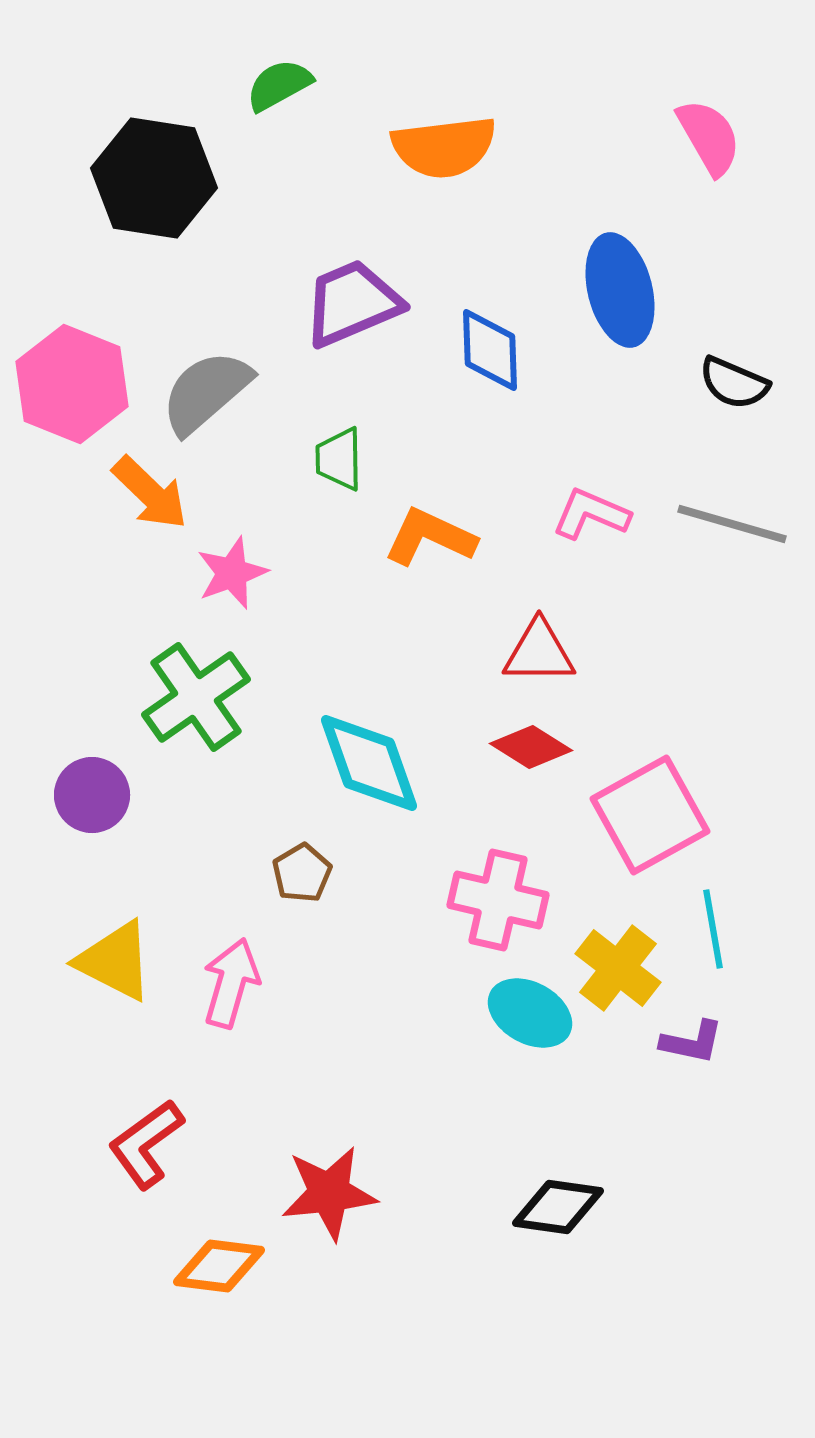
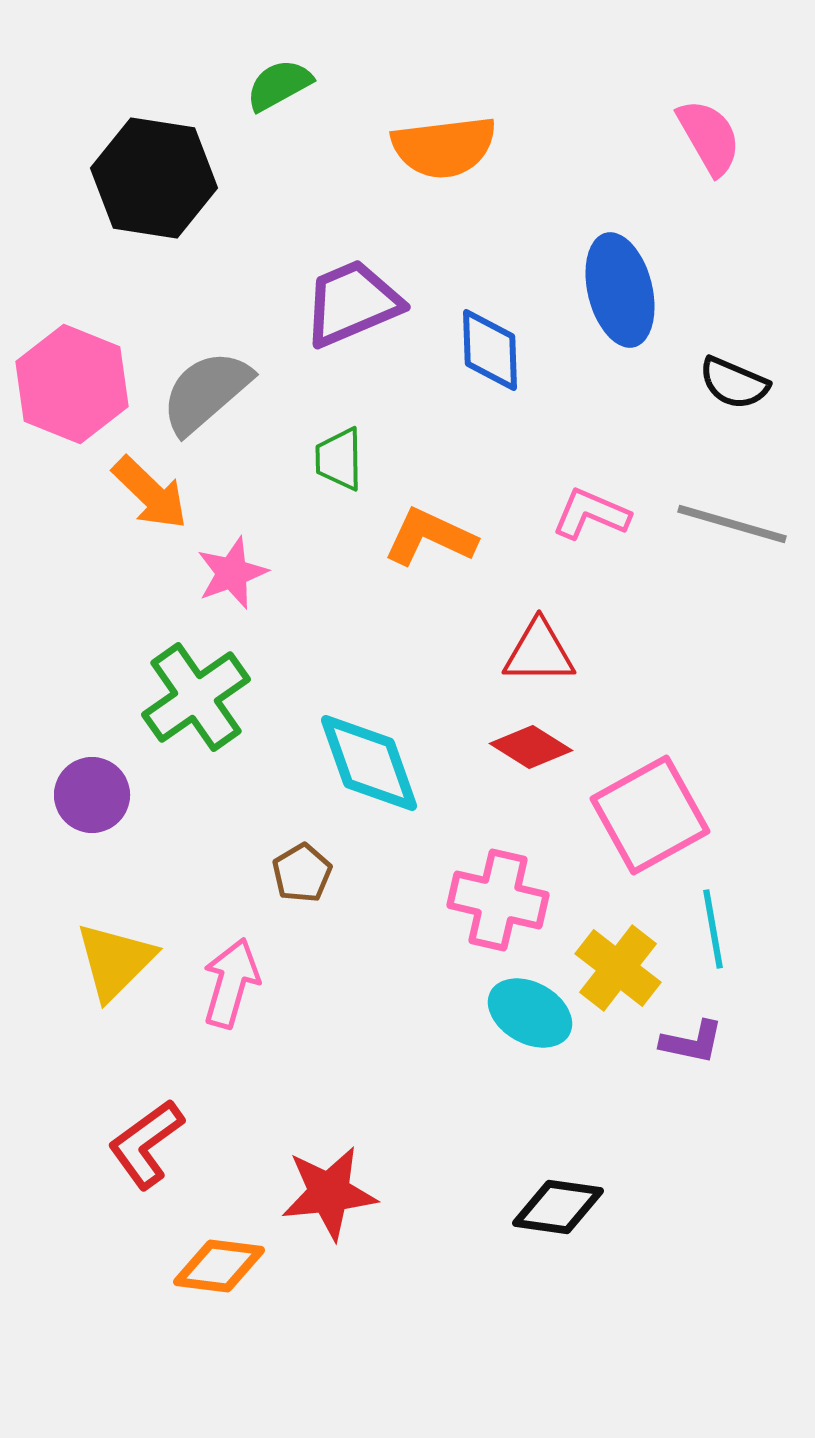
yellow triangle: rotated 48 degrees clockwise
